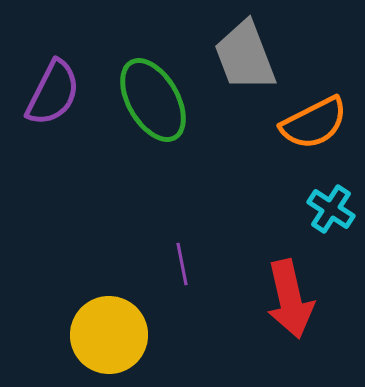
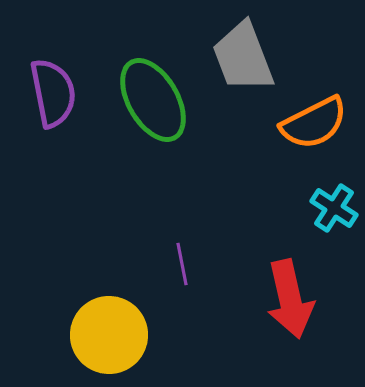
gray trapezoid: moved 2 px left, 1 px down
purple semicircle: rotated 38 degrees counterclockwise
cyan cross: moved 3 px right, 1 px up
